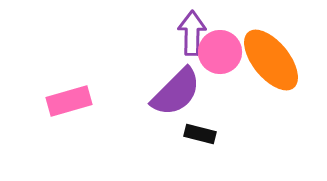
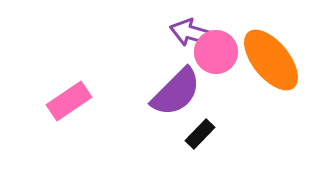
purple arrow: rotated 75 degrees counterclockwise
pink circle: moved 4 px left
pink rectangle: rotated 18 degrees counterclockwise
black rectangle: rotated 60 degrees counterclockwise
